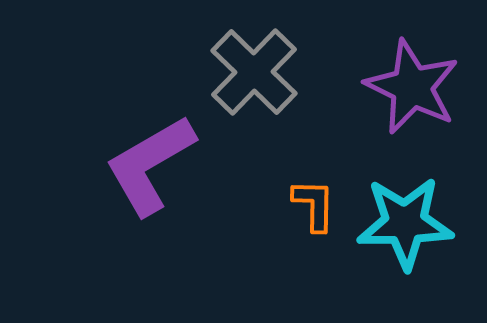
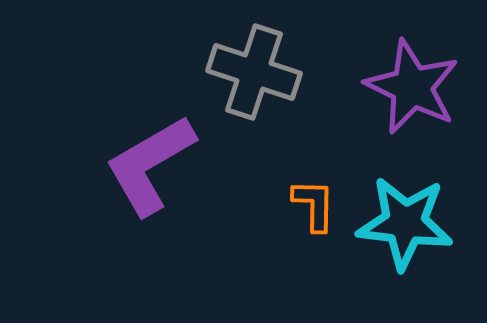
gray cross: rotated 26 degrees counterclockwise
cyan star: rotated 8 degrees clockwise
